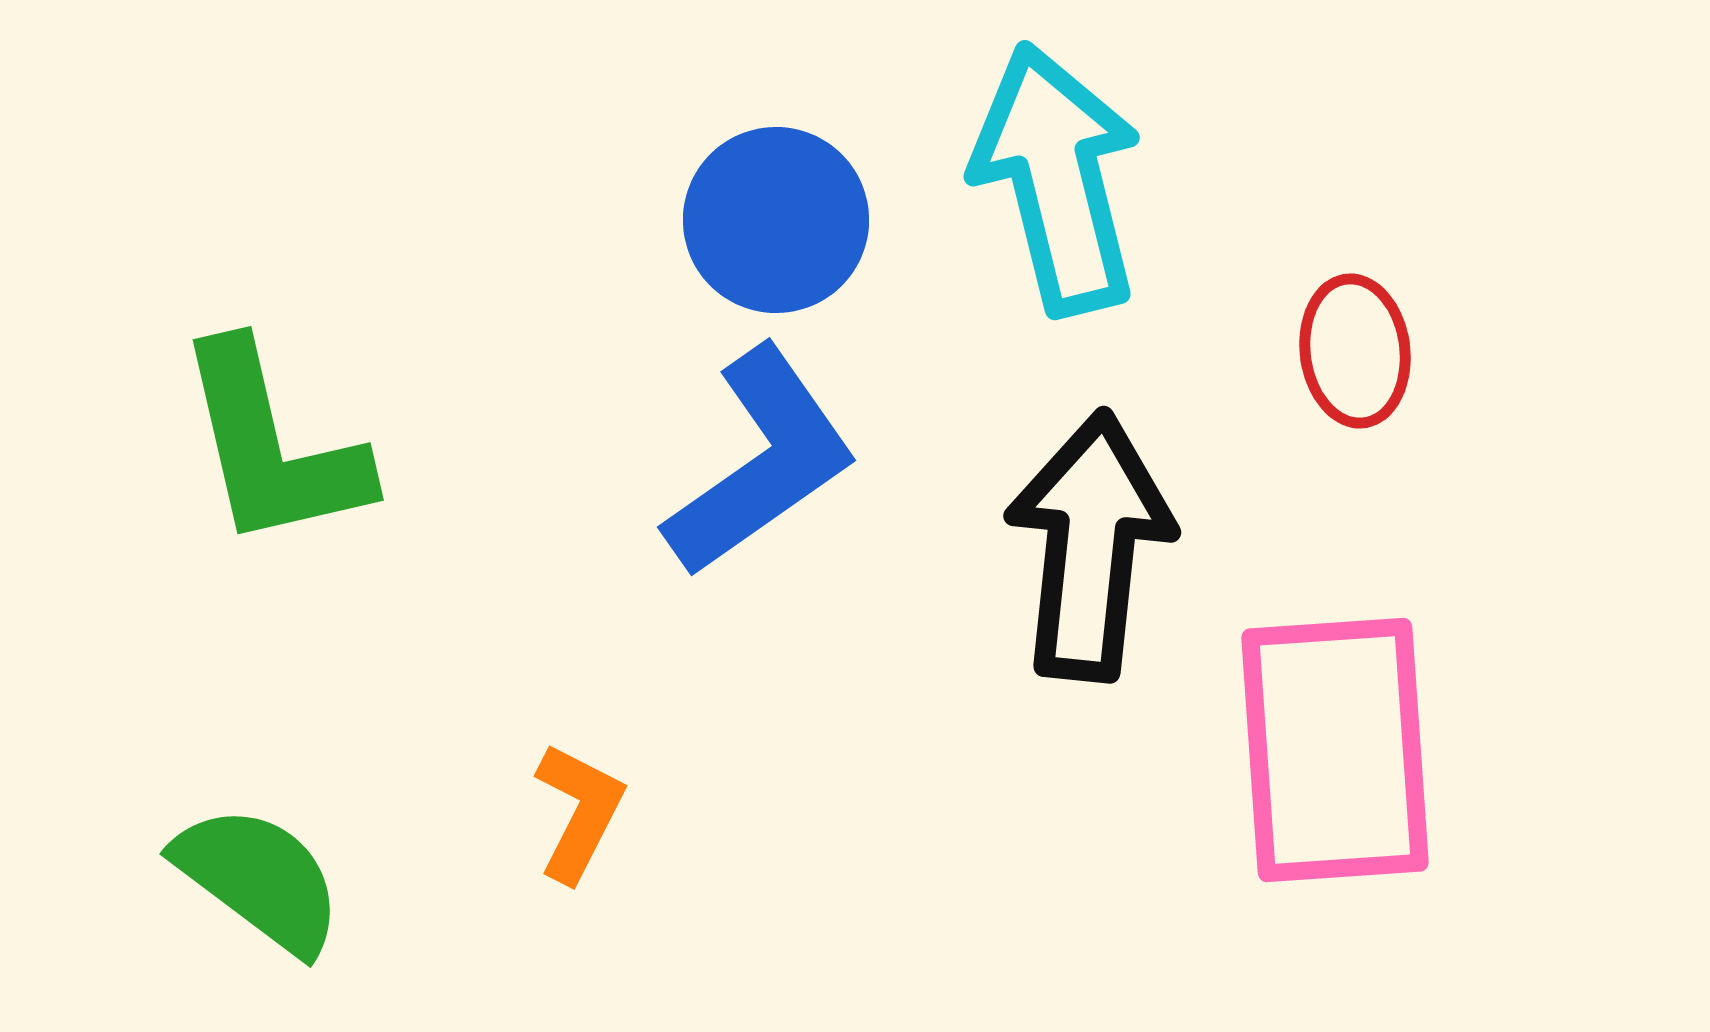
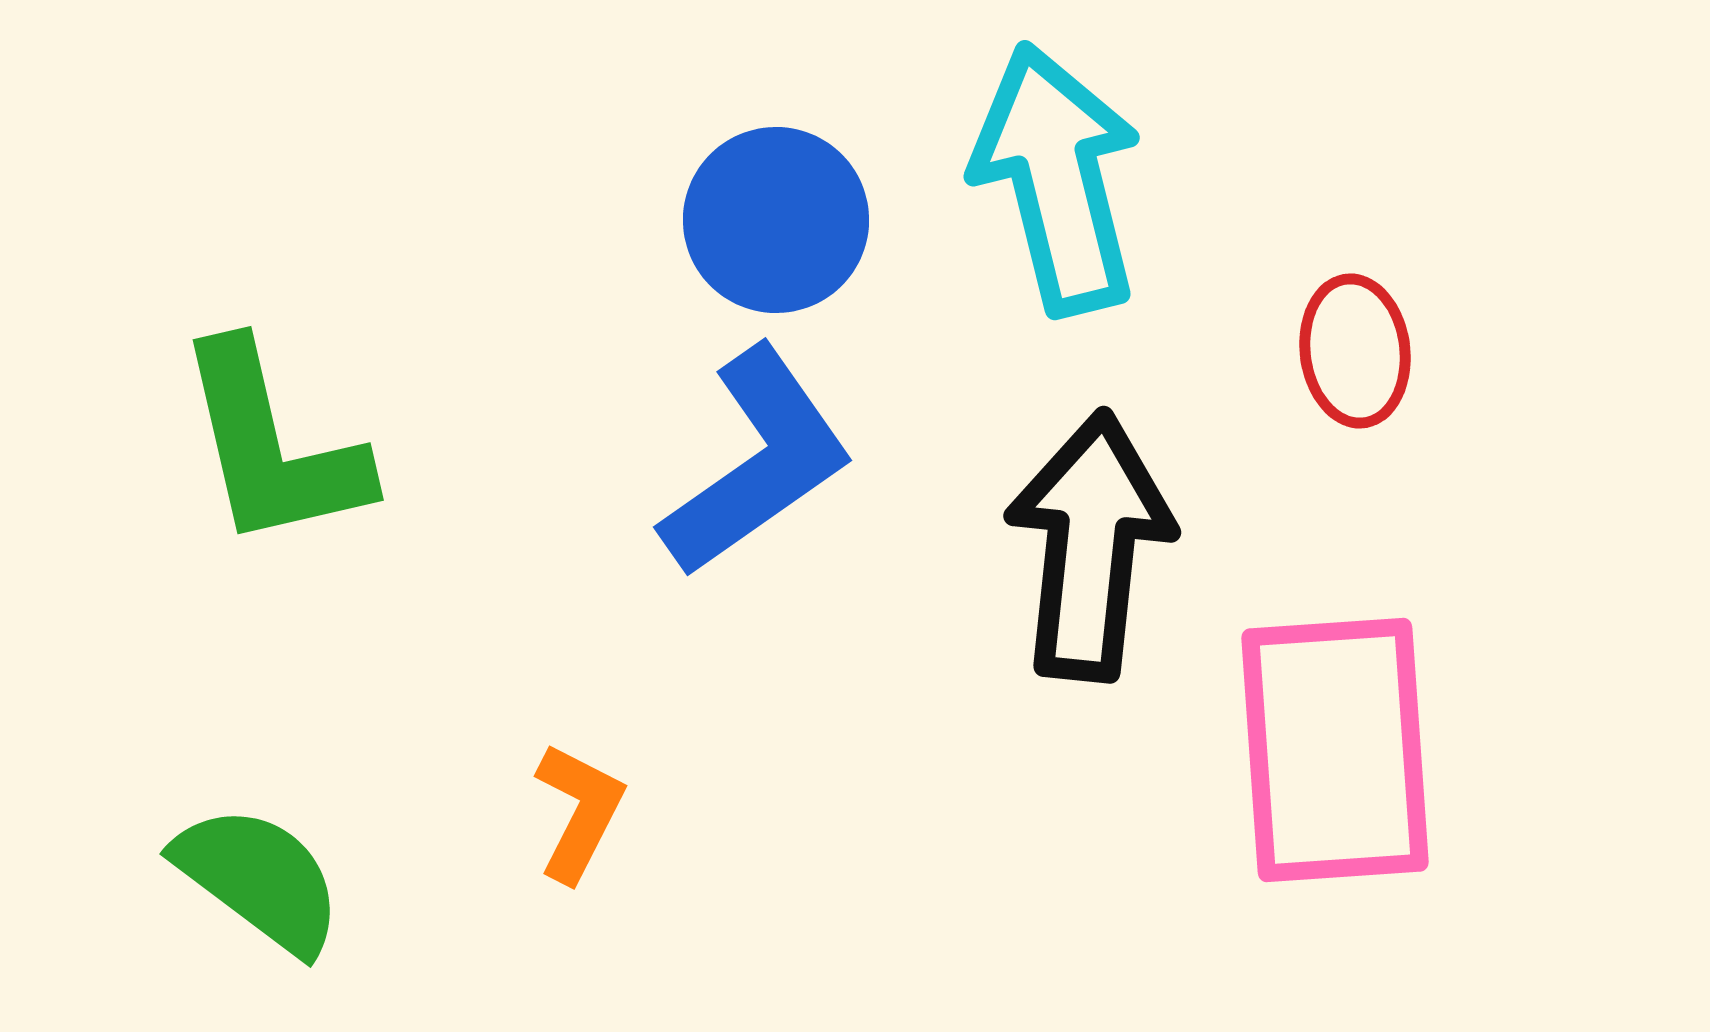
blue L-shape: moved 4 px left
